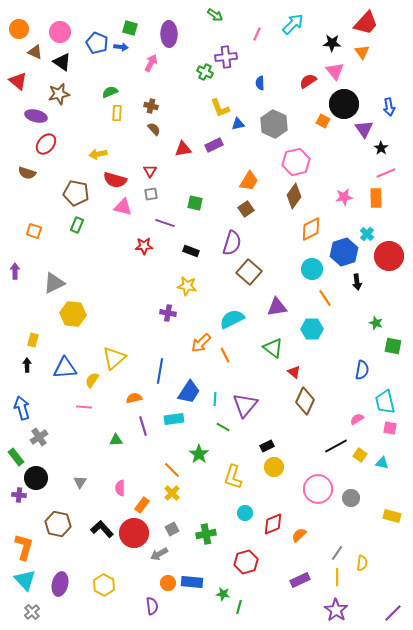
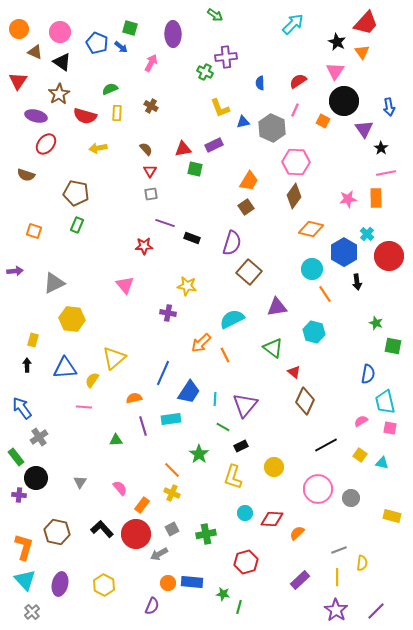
purple ellipse at (169, 34): moved 4 px right
pink line at (257, 34): moved 38 px right, 76 px down
black star at (332, 43): moved 5 px right, 1 px up; rotated 24 degrees clockwise
blue arrow at (121, 47): rotated 32 degrees clockwise
pink triangle at (335, 71): rotated 12 degrees clockwise
red triangle at (18, 81): rotated 24 degrees clockwise
red semicircle at (308, 81): moved 10 px left
green semicircle at (110, 92): moved 3 px up
brown star at (59, 94): rotated 20 degrees counterclockwise
black circle at (344, 104): moved 3 px up
brown cross at (151, 106): rotated 16 degrees clockwise
blue triangle at (238, 124): moved 5 px right, 2 px up
gray hexagon at (274, 124): moved 2 px left, 4 px down
brown semicircle at (154, 129): moved 8 px left, 20 px down
yellow arrow at (98, 154): moved 6 px up
pink hexagon at (296, 162): rotated 16 degrees clockwise
brown semicircle at (27, 173): moved 1 px left, 2 px down
pink line at (386, 173): rotated 12 degrees clockwise
red semicircle at (115, 180): moved 30 px left, 64 px up
pink star at (344, 197): moved 4 px right, 2 px down
green square at (195, 203): moved 34 px up
pink triangle at (123, 207): moved 2 px right, 78 px down; rotated 36 degrees clockwise
brown square at (246, 209): moved 2 px up
orange diamond at (311, 229): rotated 40 degrees clockwise
black rectangle at (191, 251): moved 1 px right, 13 px up
blue hexagon at (344, 252): rotated 12 degrees counterclockwise
purple arrow at (15, 271): rotated 84 degrees clockwise
orange line at (325, 298): moved 4 px up
yellow hexagon at (73, 314): moved 1 px left, 5 px down
cyan hexagon at (312, 329): moved 2 px right, 3 px down; rotated 15 degrees clockwise
blue semicircle at (362, 370): moved 6 px right, 4 px down
blue line at (160, 371): moved 3 px right, 2 px down; rotated 15 degrees clockwise
blue arrow at (22, 408): rotated 20 degrees counterclockwise
cyan rectangle at (174, 419): moved 3 px left
pink semicircle at (357, 419): moved 4 px right, 2 px down
black rectangle at (267, 446): moved 26 px left
black line at (336, 446): moved 10 px left, 1 px up
pink semicircle at (120, 488): rotated 140 degrees clockwise
yellow cross at (172, 493): rotated 21 degrees counterclockwise
brown hexagon at (58, 524): moved 1 px left, 8 px down
red diamond at (273, 524): moved 1 px left, 5 px up; rotated 25 degrees clockwise
red circle at (134, 533): moved 2 px right, 1 px down
orange semicircle at (299, 535): moved 2 px left, 2 px up
gray line at (337, 553): moved 2 px right, 3 px up; rotated 35 degrees clockwise
purple rectangle at (300, 580): rotated 18 degrees counterclockwise
purple semicircle at (152, 606): rotated 30 degrees clockwise
purple line at (393, 613): moved 17 px left, 2 px up
